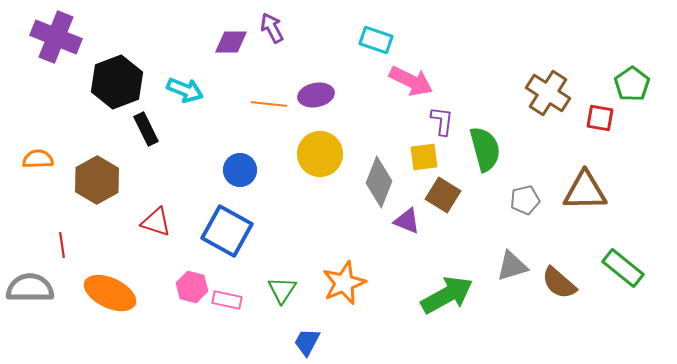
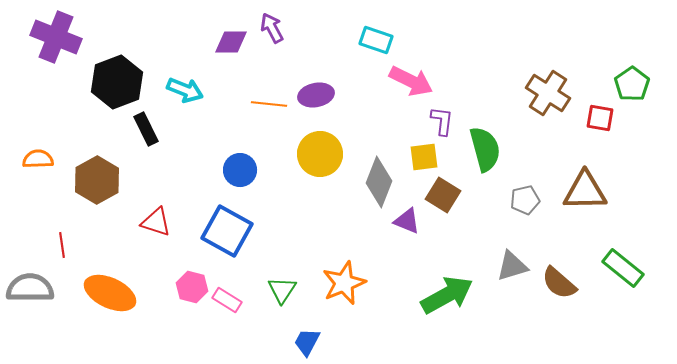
pink rectangle: rotated 20 degrees clockwise
